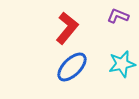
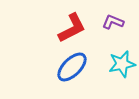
purple L-shape: moved 5 px left, 6 px down
red L-shape: moved 5 px right; rotated 24 degrees clockwise
